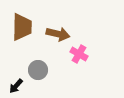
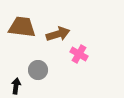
brown trapezoid: rotated 84 degrees counterclockwise
brown arrow: rotated 30 degrees counterclockwise
black arrow: rotated 147 degrees clockwise
